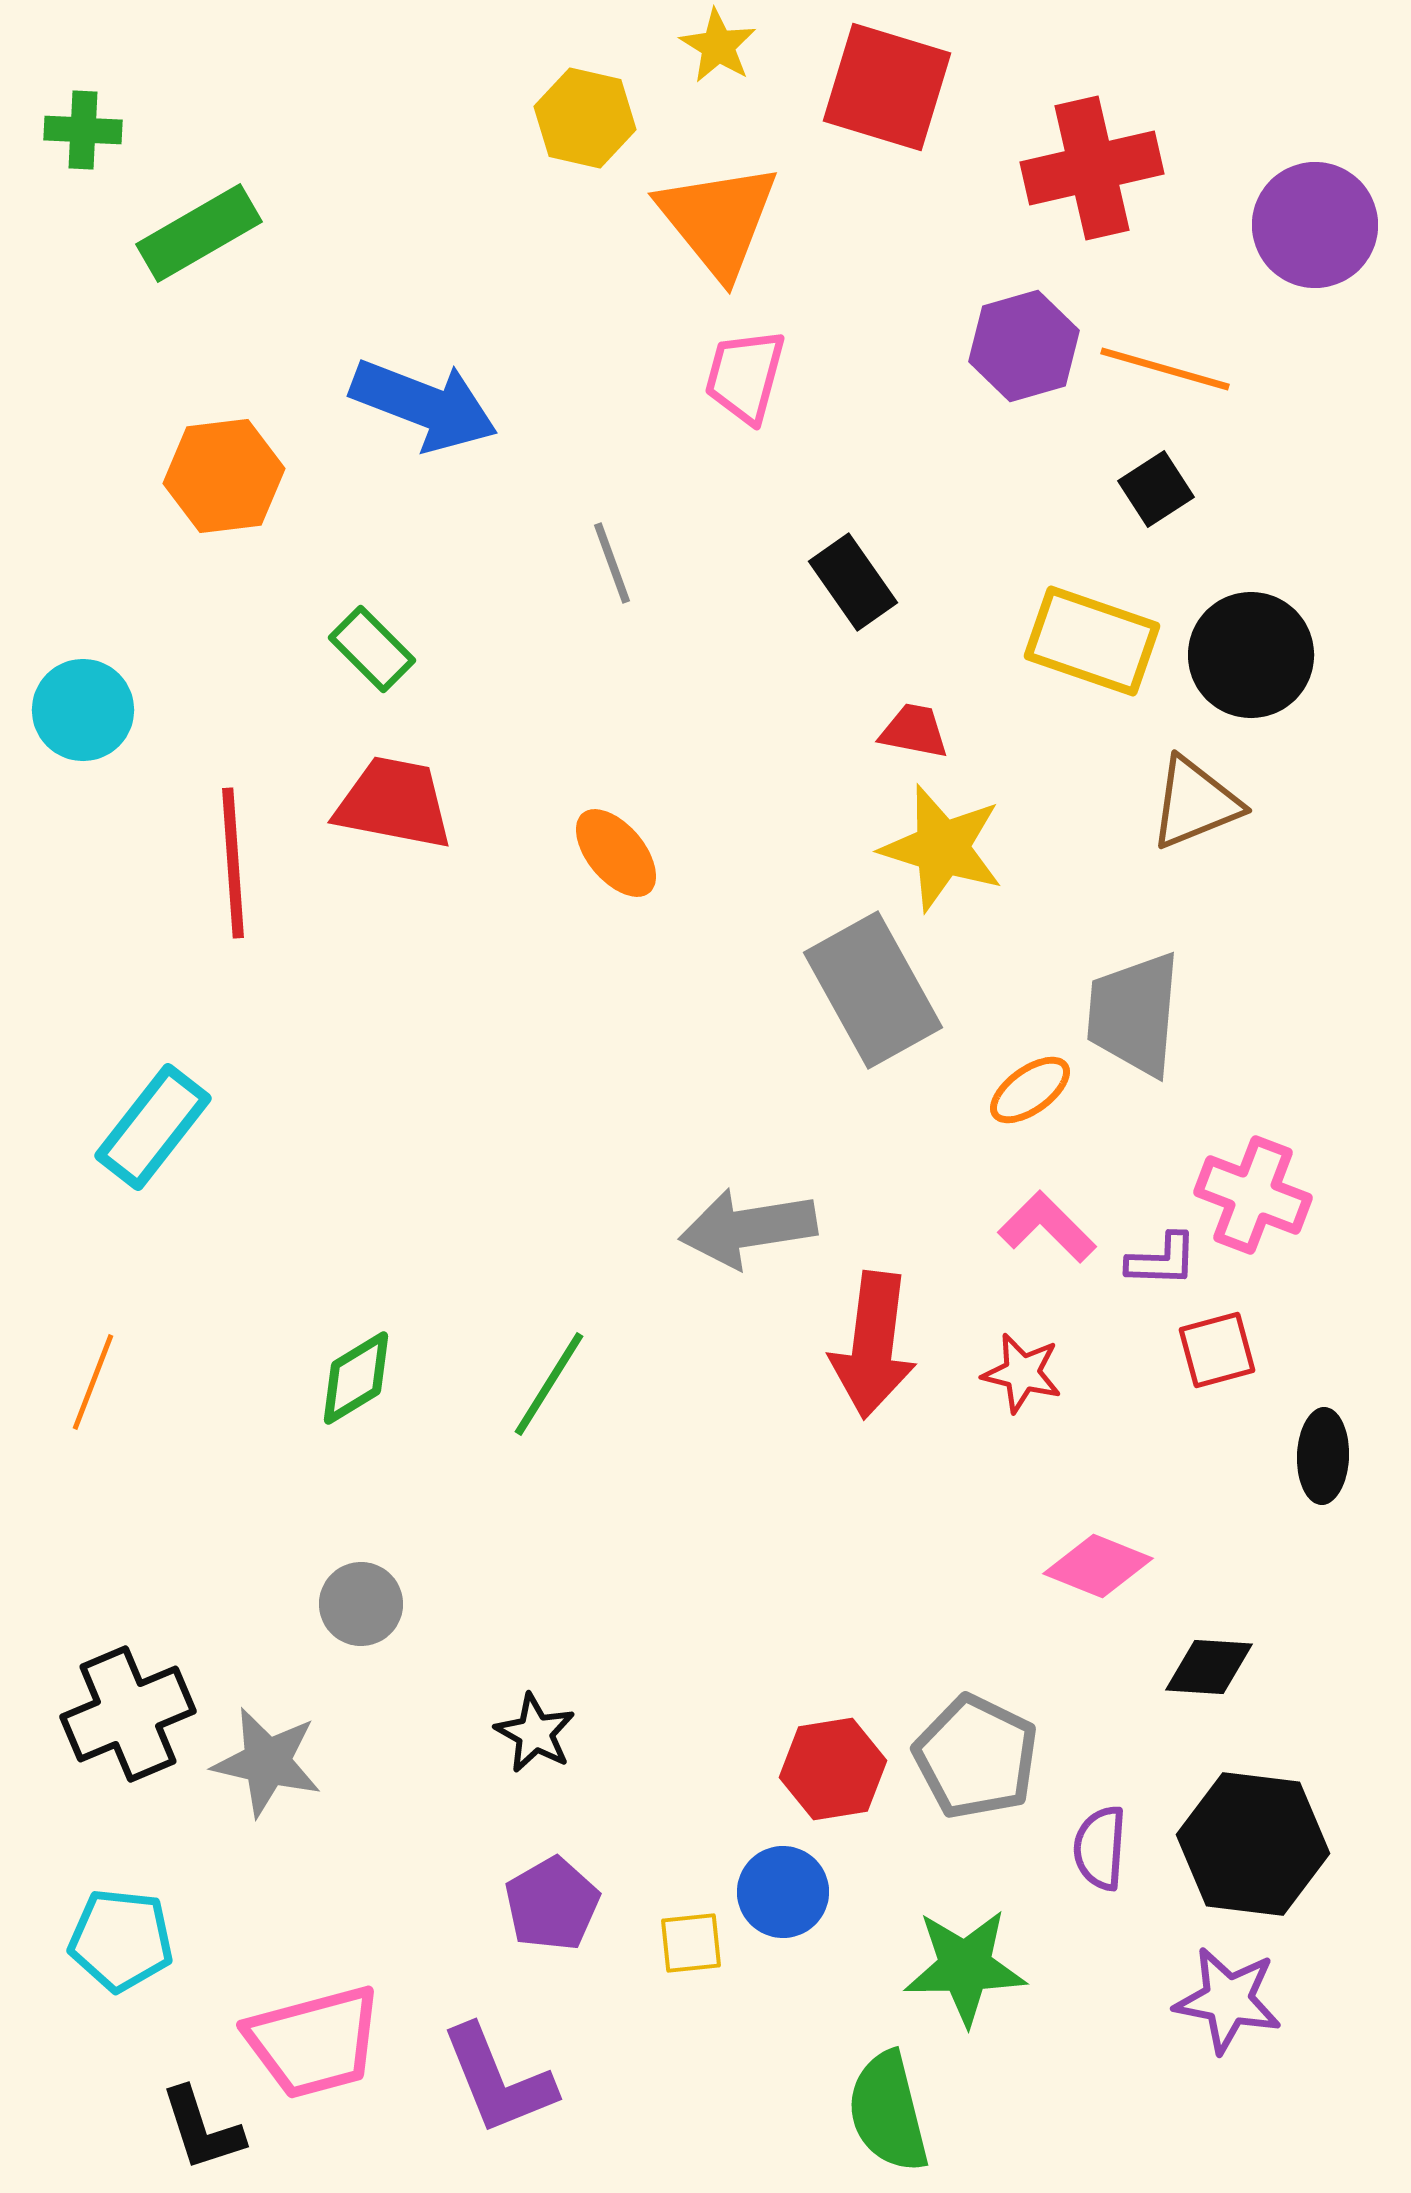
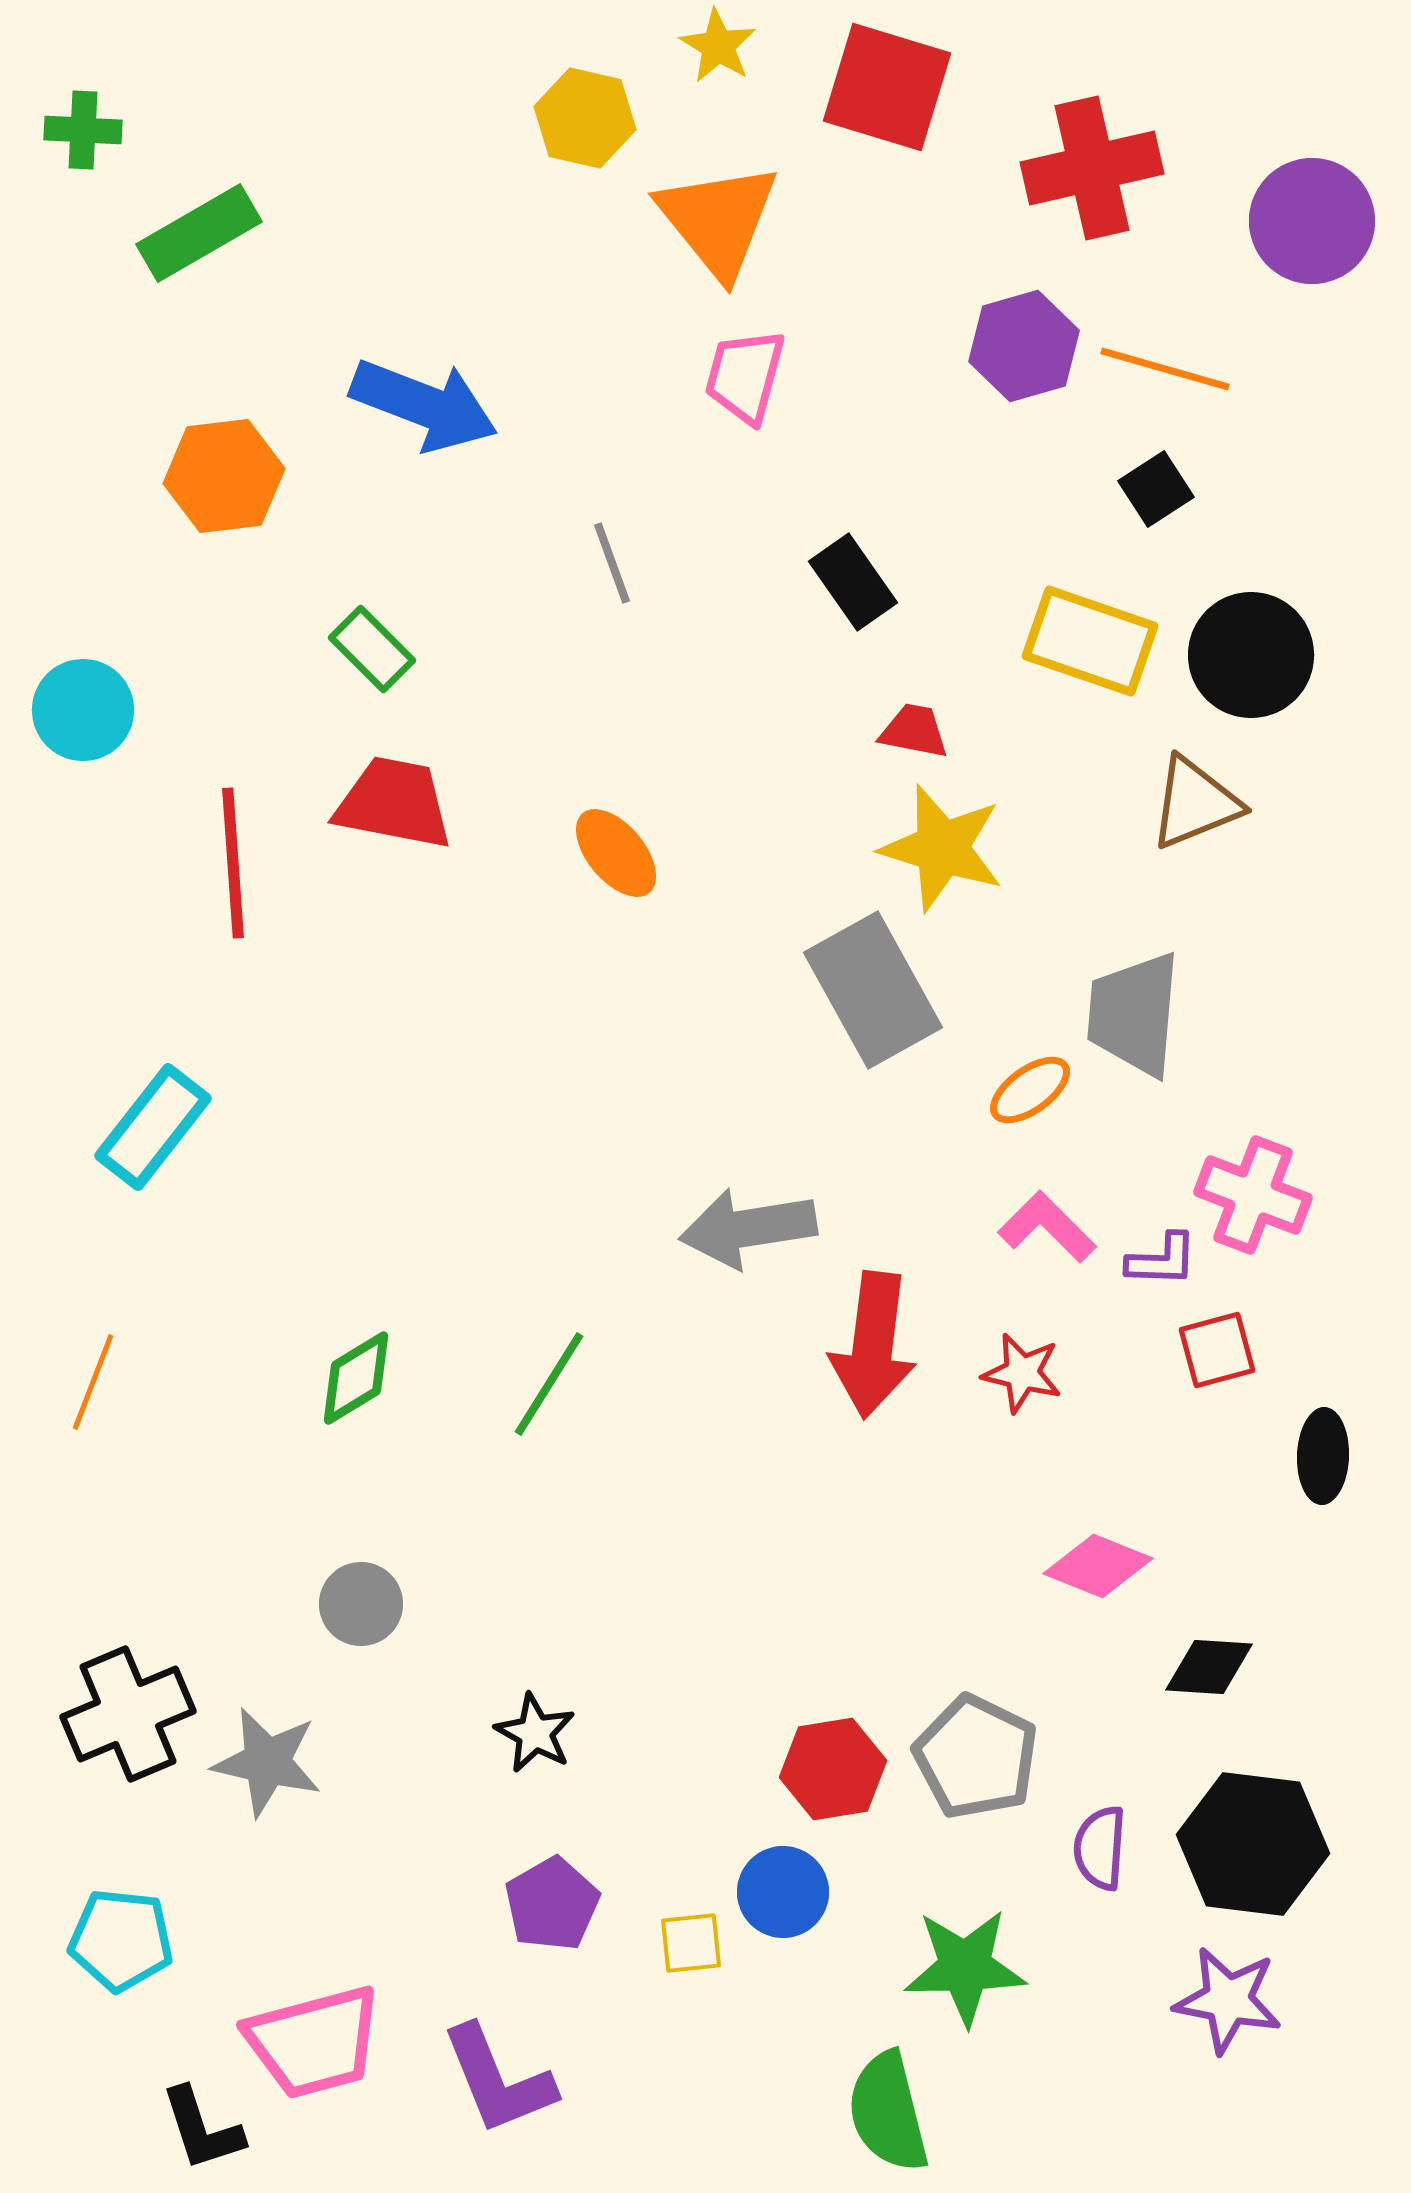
purple circle at (1315, 225): moved 3 px left, 4 px up
yellow rectangle at (1092, 641): moved 2 px left
